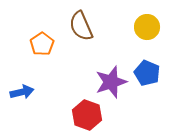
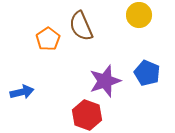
yellow circle: moved 8 px left, 12 px up
orange pentagon: moved 6 px right, 5 px up
purple star: moved 6 px left, 1 px up
